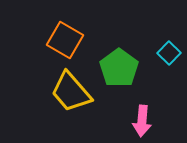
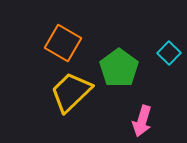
orange square: moved 2 px left, 3 px down
yellow trapezoid: rotated 87 degrees clockwise
pink arrow: rotated 12 degrees clockwise
